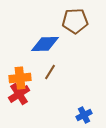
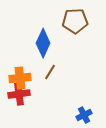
blue diamond: moved 2 px left, 1 px up; rotated 64 degrees counterclockwise
red cross: rotated 25 degrees clockwise
